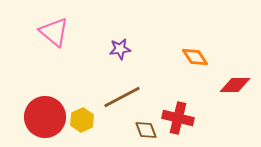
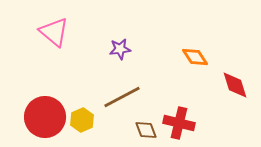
red diamond: rotated 72 degrees clockwise
red cross: moved 1 px right, 5 px down
